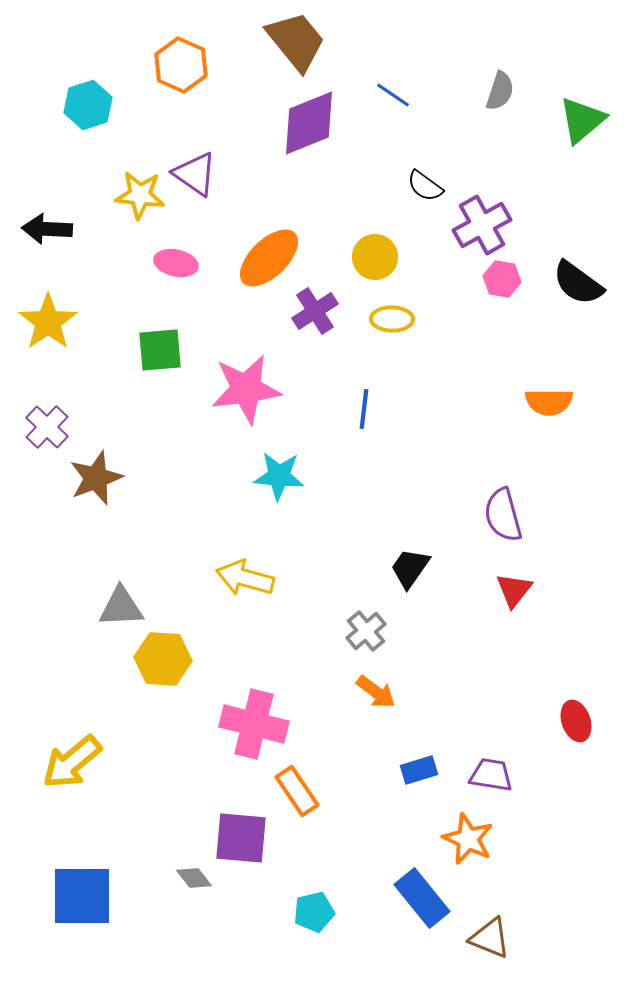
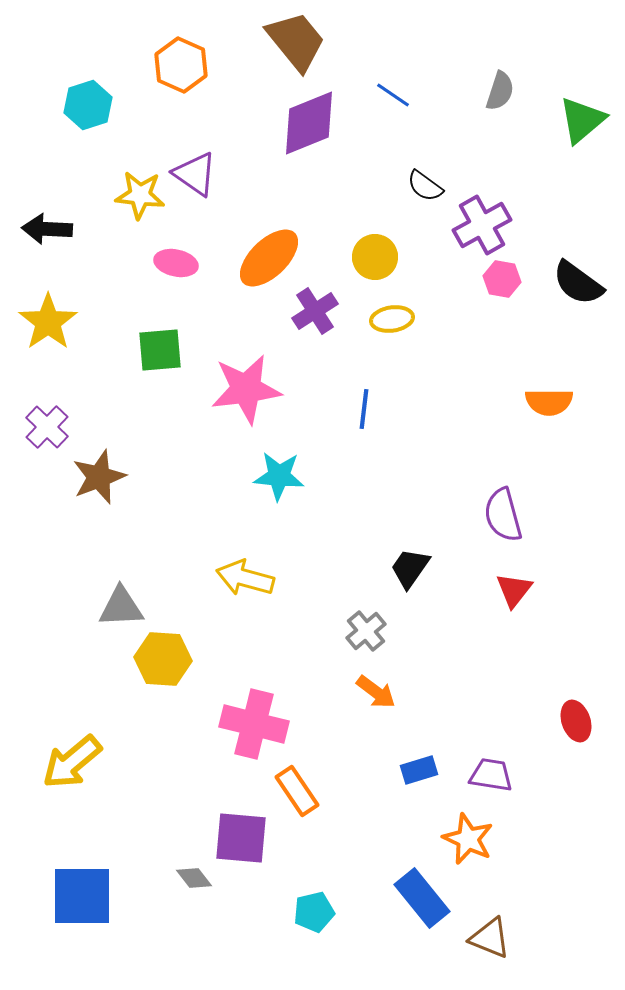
yellow ellipse at (392, 319): rotated 9 degrees counterclockwise
brown star at (96, 478): moved 3 px right, 1 px up
